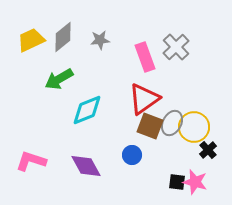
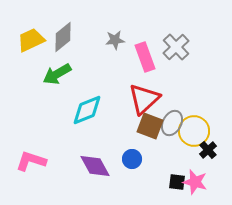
gray star: moved 15 px right
green arrow: moved 2 px left, 5 px up
red triangle: rotated 8 degrees counterclockwise
yellow circle: moved 4 px down
blue circle: moved 4 px down
purple diamond: moved 9 px right
